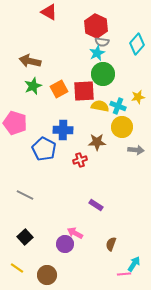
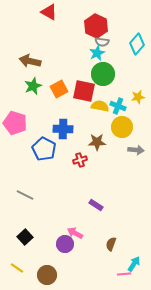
red square: rotated 15 degrees clockwise
blue cross: moved 1 px up
